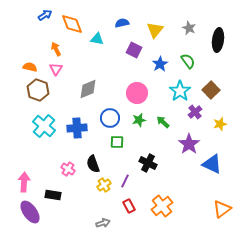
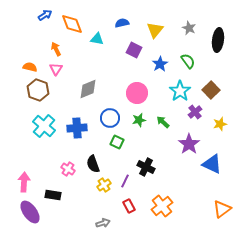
green square: rotated 24 degrees clockwise
black cross: moved 2 px left, 4 px down
